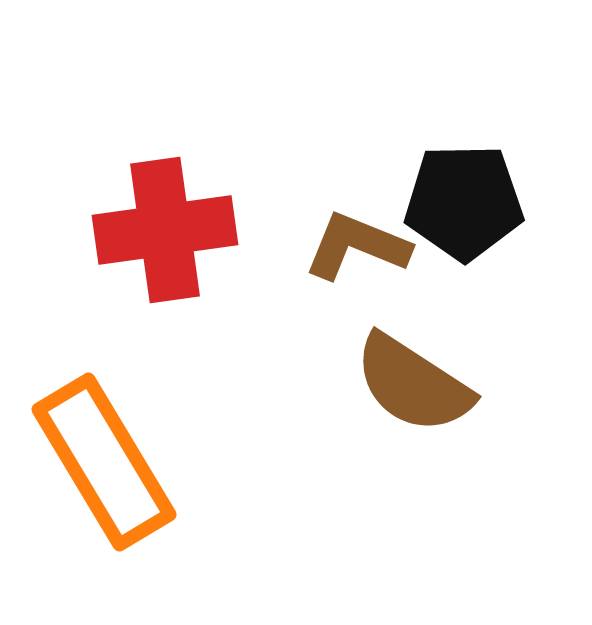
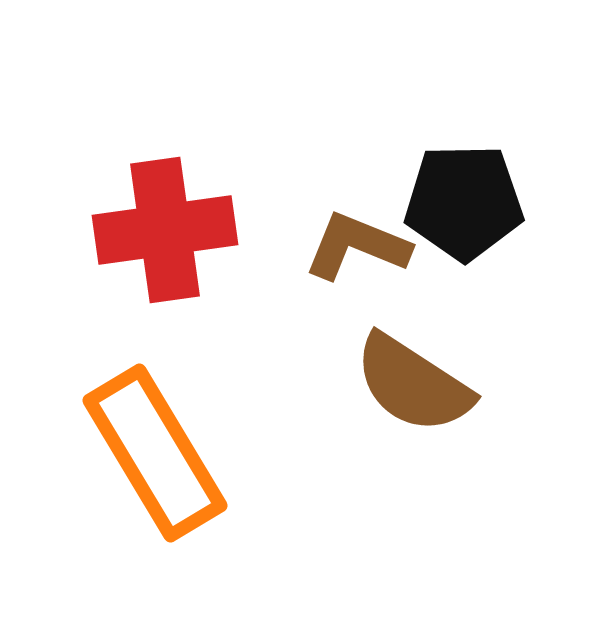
orange rectangle: moved 51 px right, 9 px up
